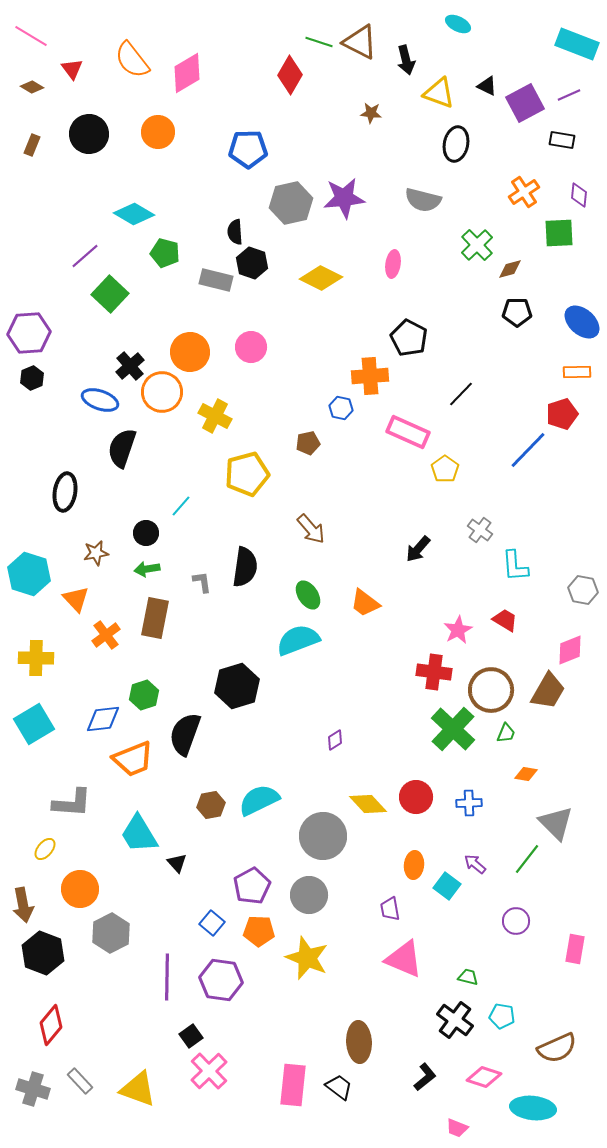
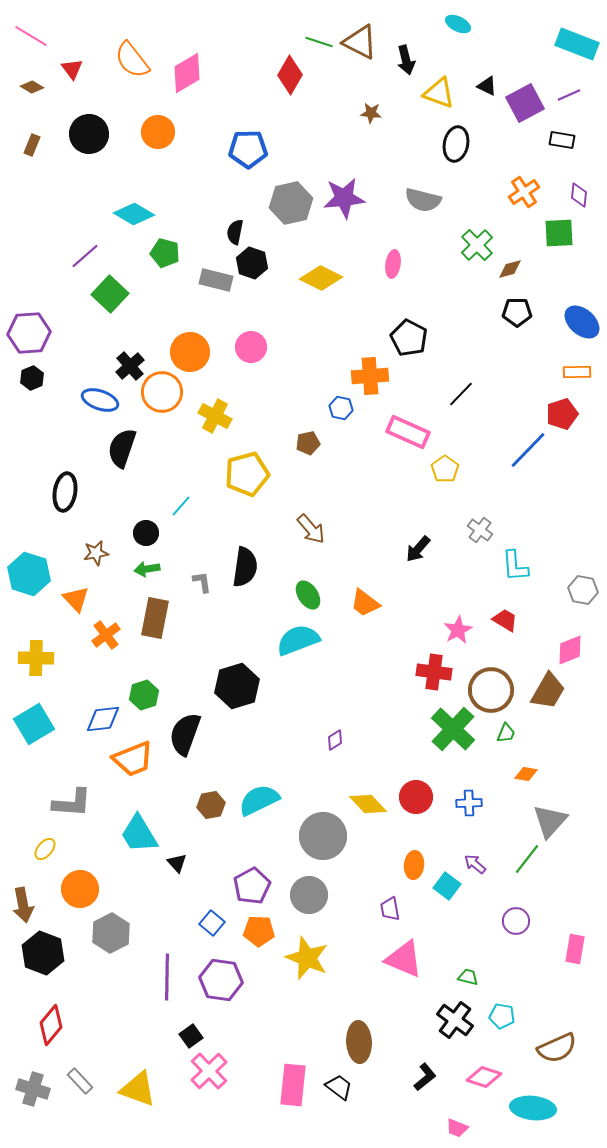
black semicircle at (235, 232): rotated 15 degrees clockwise
gray triangle at (556, 823): moved 6 px left, 2 px up; rotated 27 degrees clockwise
